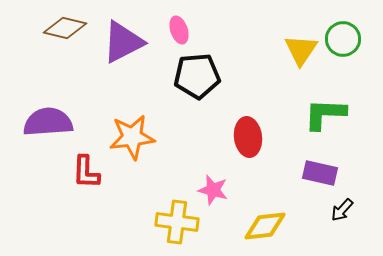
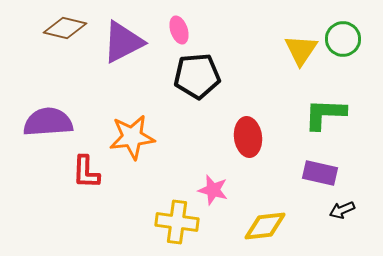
black arrow: rotated 25 degrees clockwise
